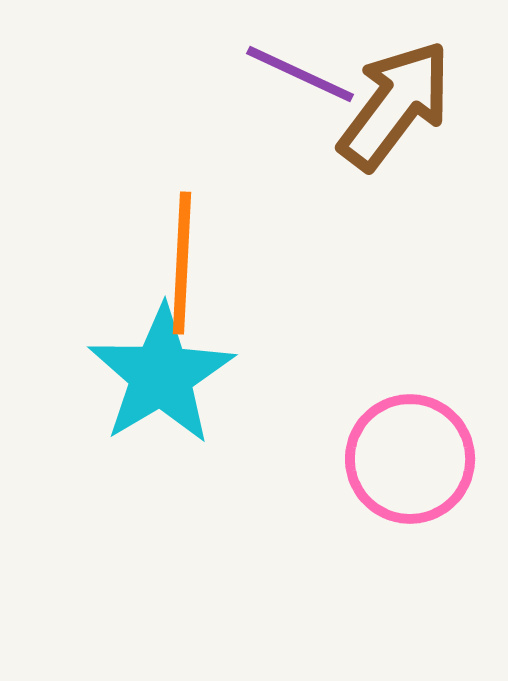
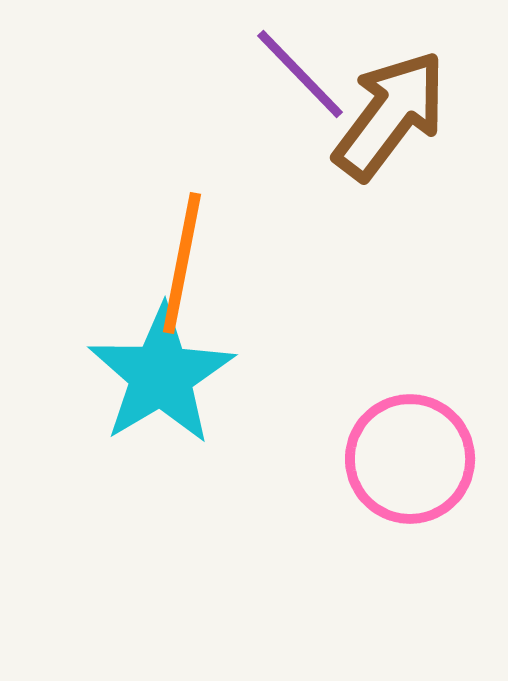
purple line: rotated 21 degrees clockwise
brown arrow: moved 5 px left, 10 px down
orange line: rotated 8 degrees clockwise
